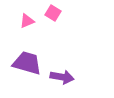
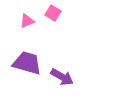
purple arrow: rotated 20 degrees clockwise
